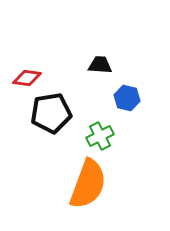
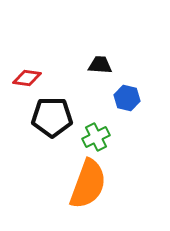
black pentagon: moved 1 px right, 4 px down; rotated 9 degrees clockwise
green cross: moved 4 px left, 1 px down
